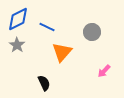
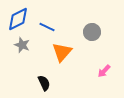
gray star: moved 5 px right; rotated 14 degrees counterclockwise
